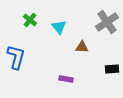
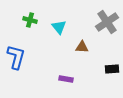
green cross: rotated 24 degrees counterclockwise
